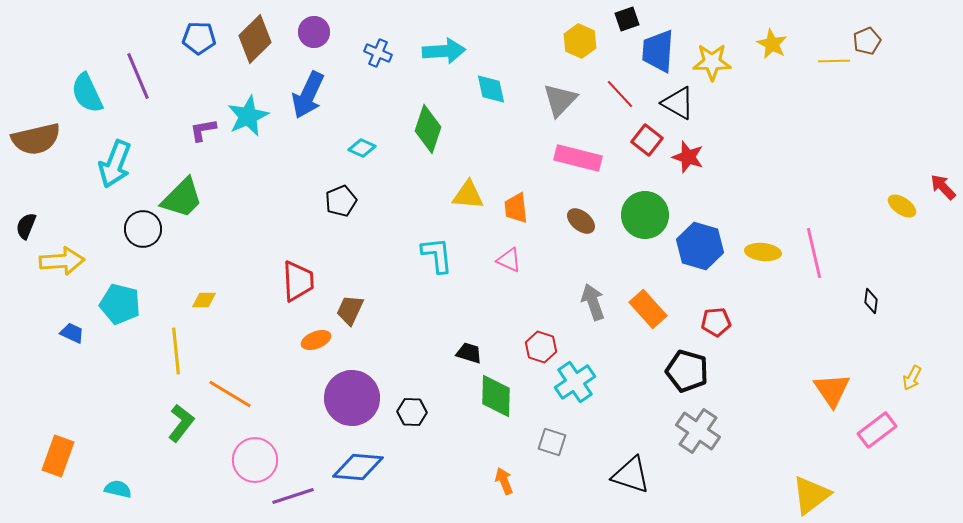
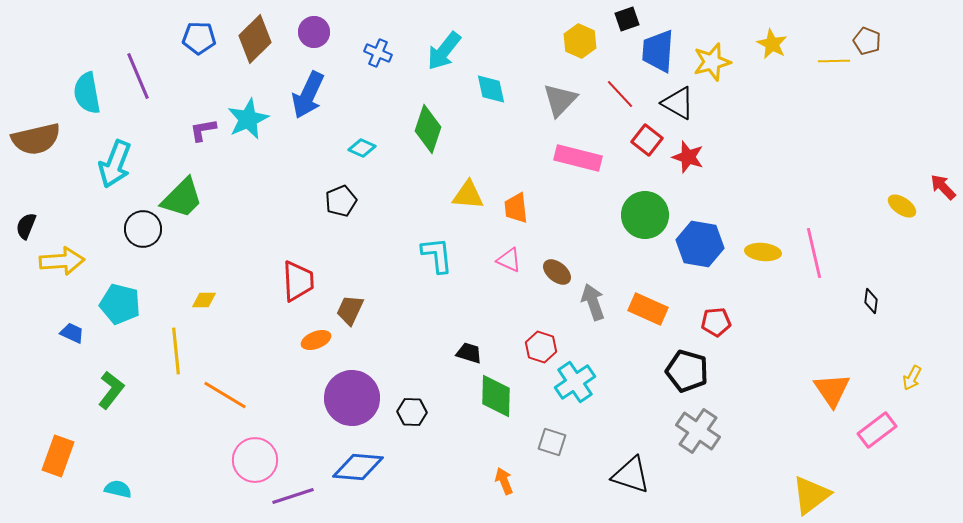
brown pentagon at (867, 41): rotated 28 degrees counterclockwise
cyan arrow at (444, 51): rotated 132 degrees clockwise
yellow star at (712, 62): rotated 15 degrees counterclockwise
cyan semicircle at (87, 93): rotated 15 degrees clockwise
cyan star at (248, 116): moved 3 px down
brown ellipse at (581, 221): moved 24 px left, 51 px down
blue hexagon at (700, 246): moved 2 px up; rotated 6 degrees counterclockwise
orange rectangle at (648, 309): rotated 24 degrees counterclockwise
orange line at (230, 394): moved 5 px left, 1 px down
green L-shape at (181, 423): moved 70 px left, 33 px up
